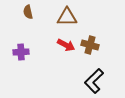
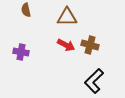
brown semicircle: moved 2 px left, 2 px up
purple cross: rotated 14 degrees clockwise
